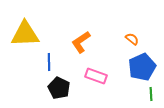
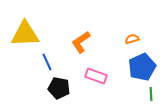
orange semicircle: rotated 56 degrees counterclockwise
blue line: moved 2 px left; rotated 24 degrees counterclockwise
black pentagon: rotated 15 degrees counterclockwise
